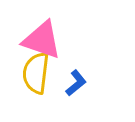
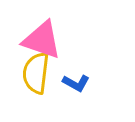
blue L-shape: rotated 68 degrees clockwise
